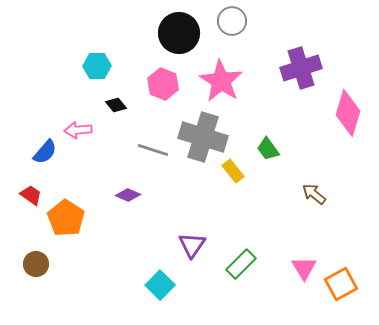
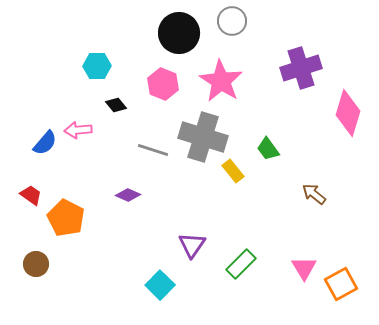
blue semicircle: moved 9 px up
orange pentagon: rotated 6 degrees counterclockwise
